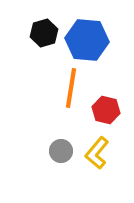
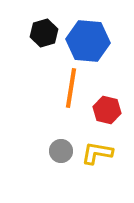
blue hexagon: moved 1 px right, 1 px down
red hexagon: moved 1 px right
yellow L-shape: rotated 60 degrees clockwise
